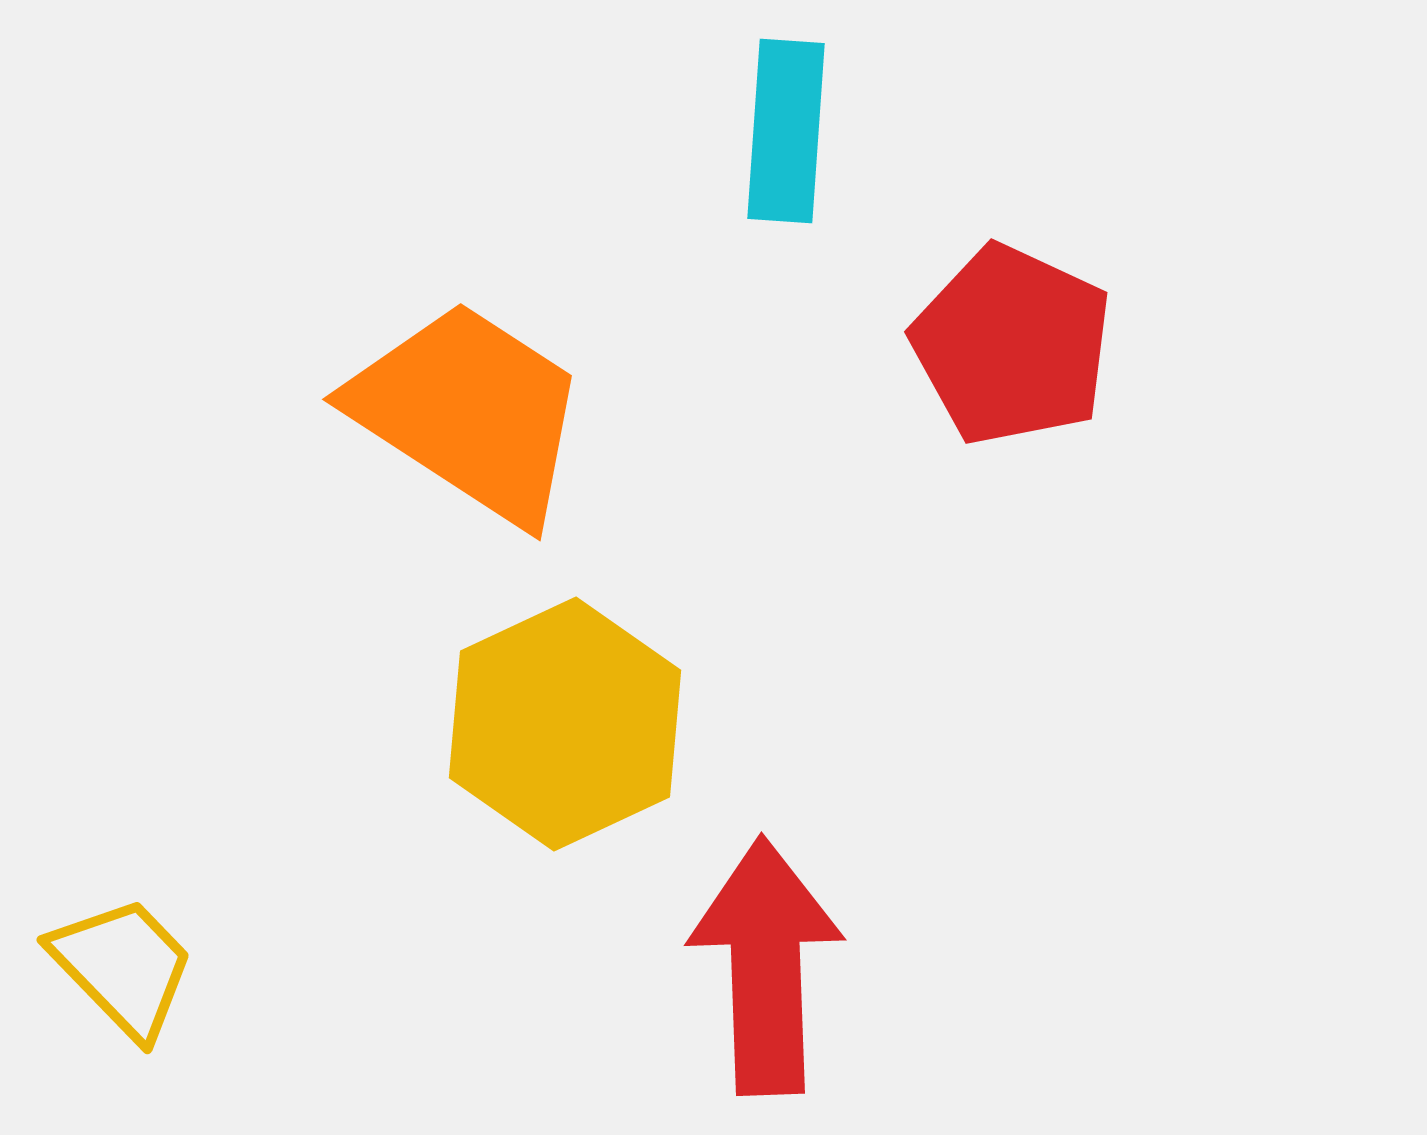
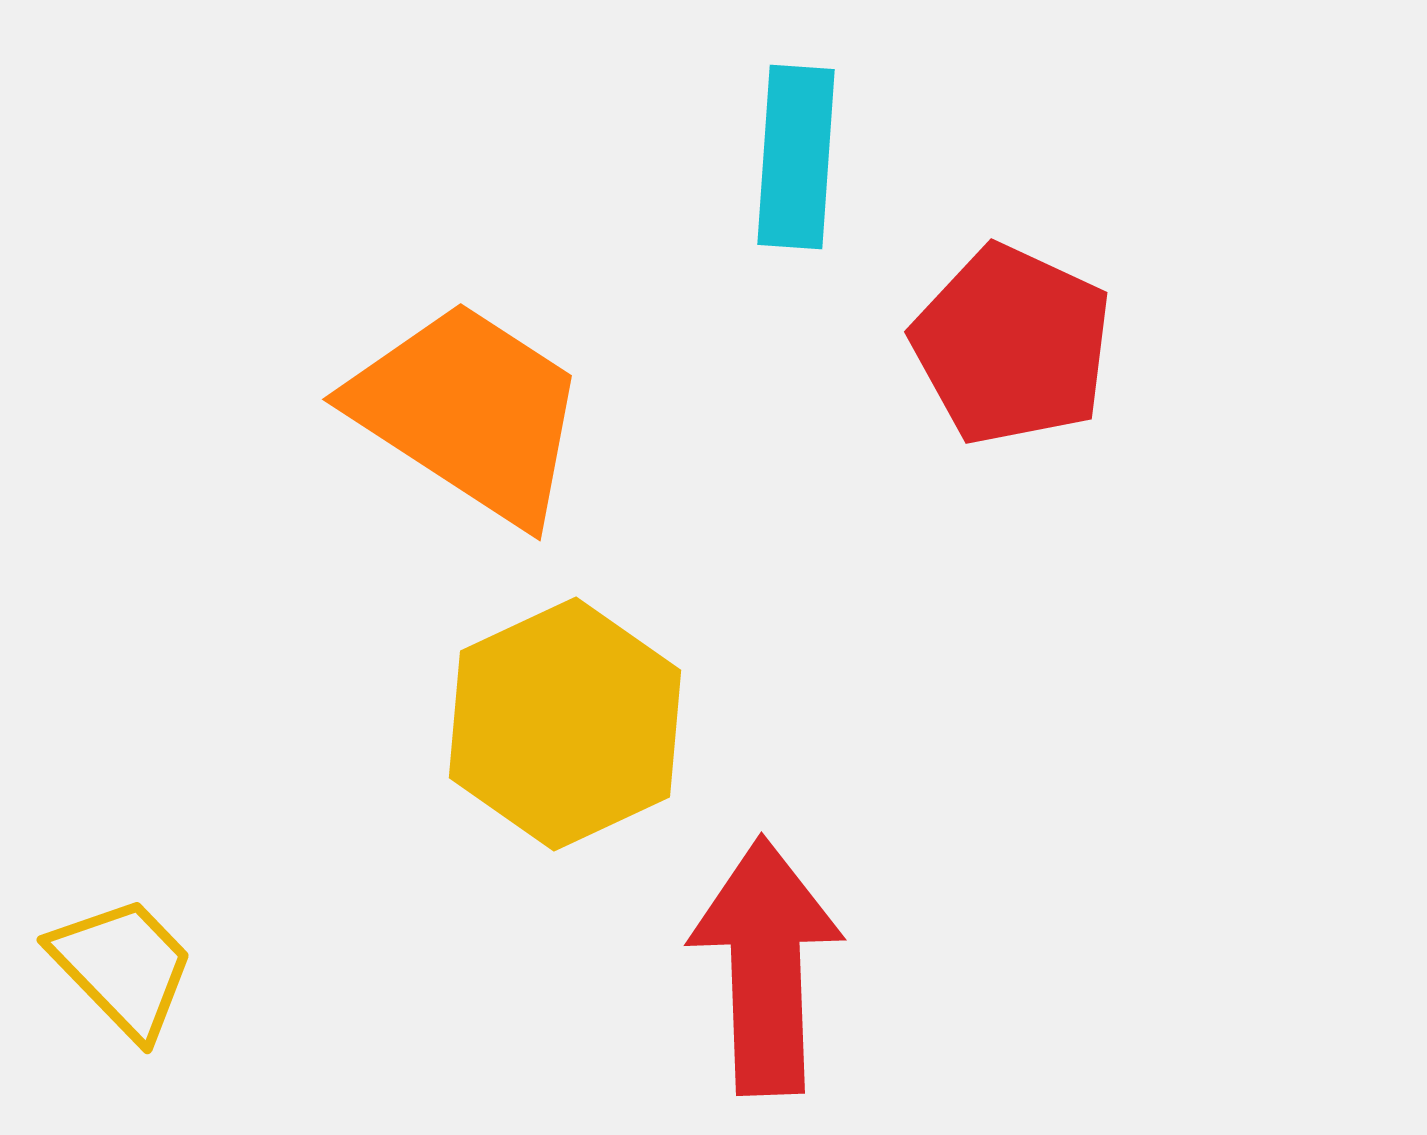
cyan rectangle: moved 10 px right, 26 px down
